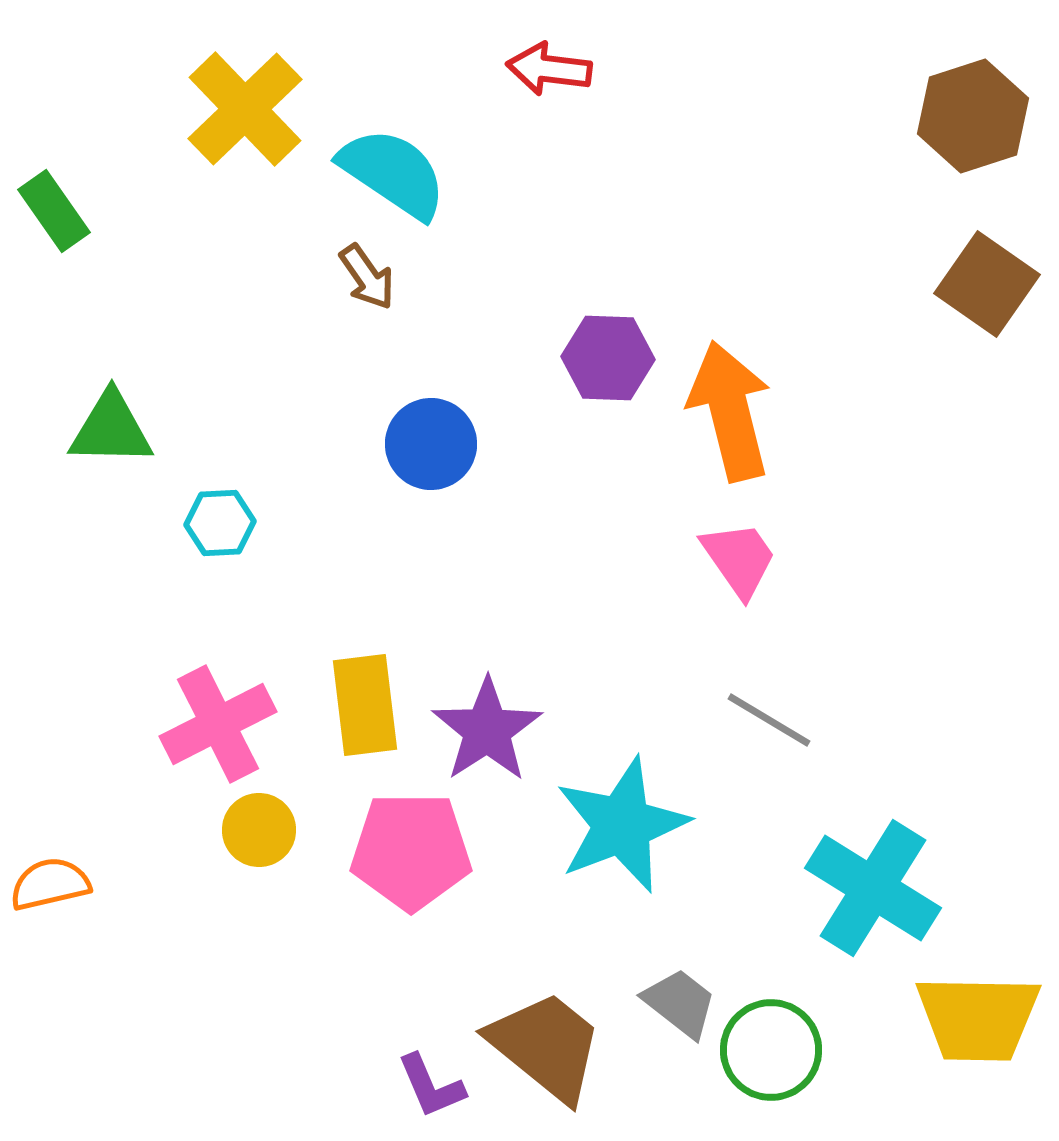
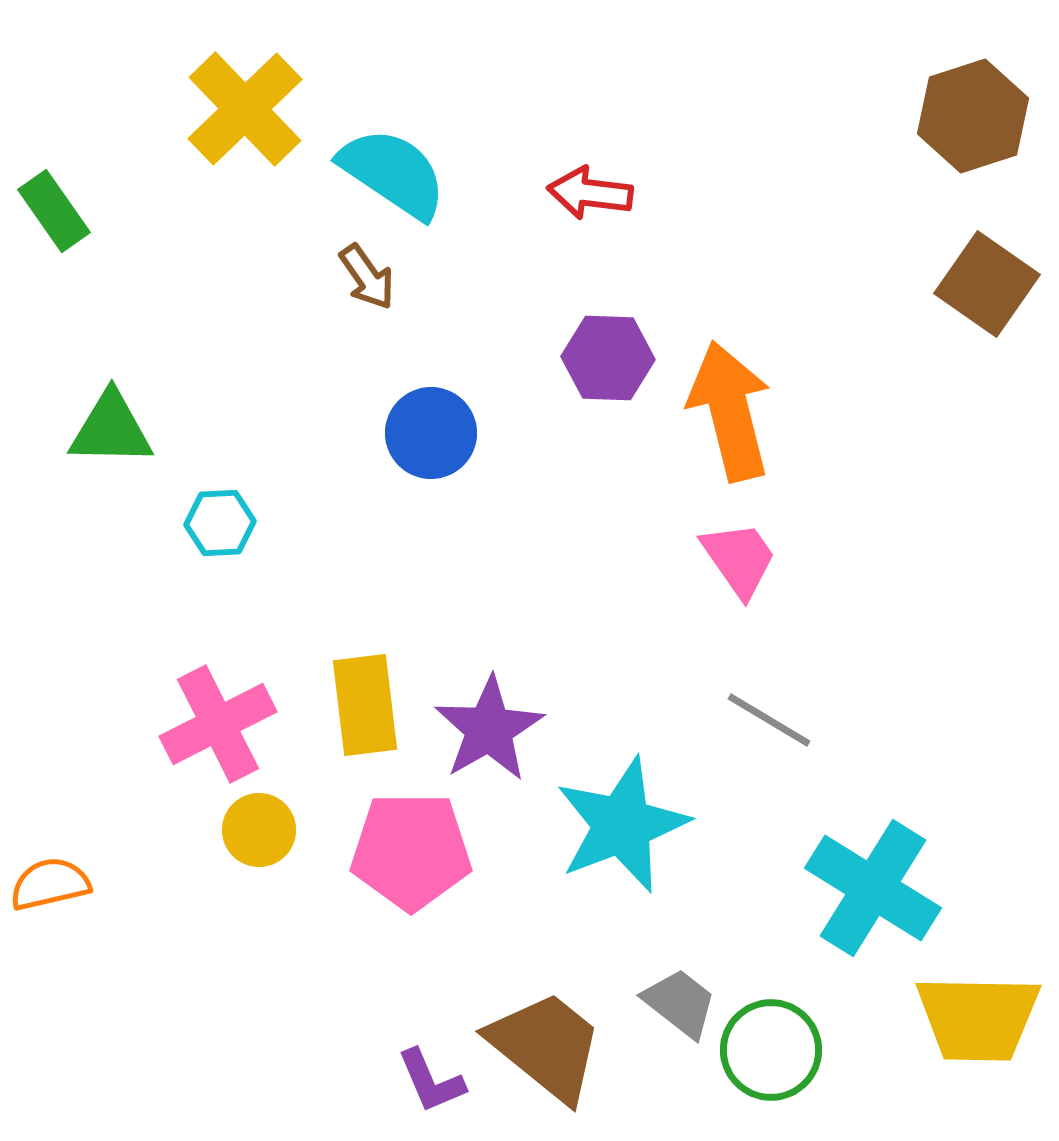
red arrow: moved 41 px right, 124 px down
blue circle: moved 11 px up
purple star: moved 2 px right, 1 px up; rotated 3 degrees clockwise
purple L-shape: moved 5 px up
